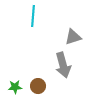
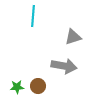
gray arrow: moved 1 px right, 1 px down; rotated 65 degrees counterclockwise
green star: moved 2 px right
